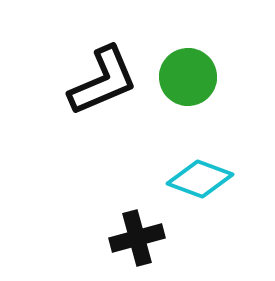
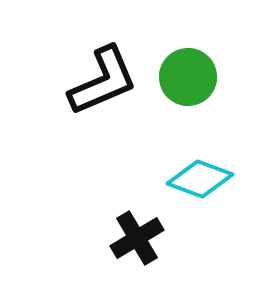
black cross: rotated 16 degrees counterclockwise
